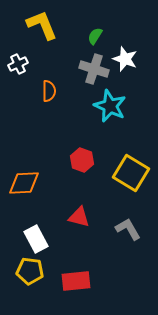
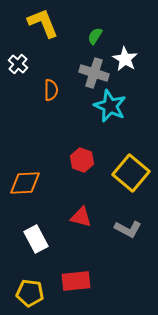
yellow L-shape: moved 1 px right, 2 px up
white star: rotated 10 degrees clockwise
white cross: rotated 24 degrees counterclockwise
gray cross: moved 4 px down
orange semicircle: moved 2 px right, 1 px up
yellow square: rotated 9 degrees clockwise
orange diamond: moved 1 px right
red triangle: moved 2 px right
gray L-shape: rotated 148 degrees clockwise
yellow pentagon: moved 22 px down
